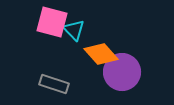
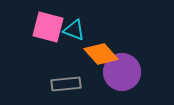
pink square: moved 4 px left, 5 px down
cyan triangle: rotated 25 degrees counterclockwise
gray rectangle: moved 12 px right; rotated 24 degrees counterclockwise
